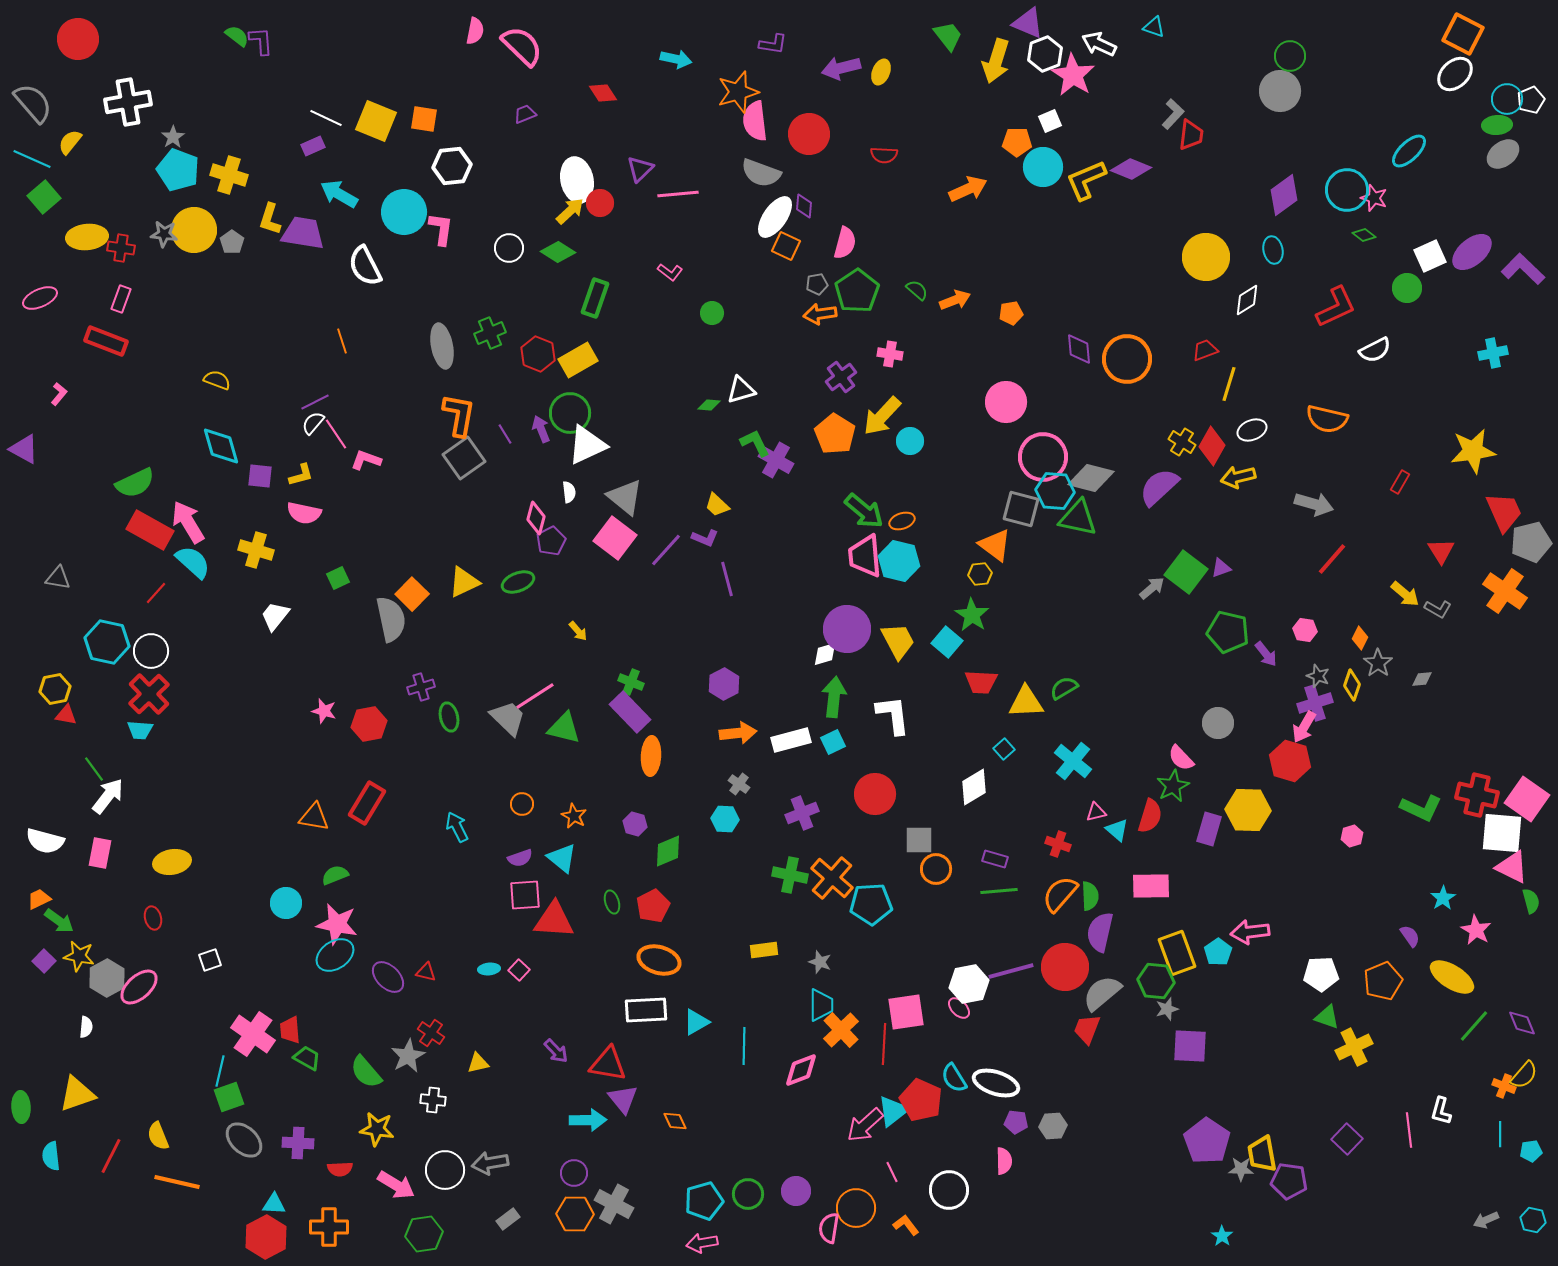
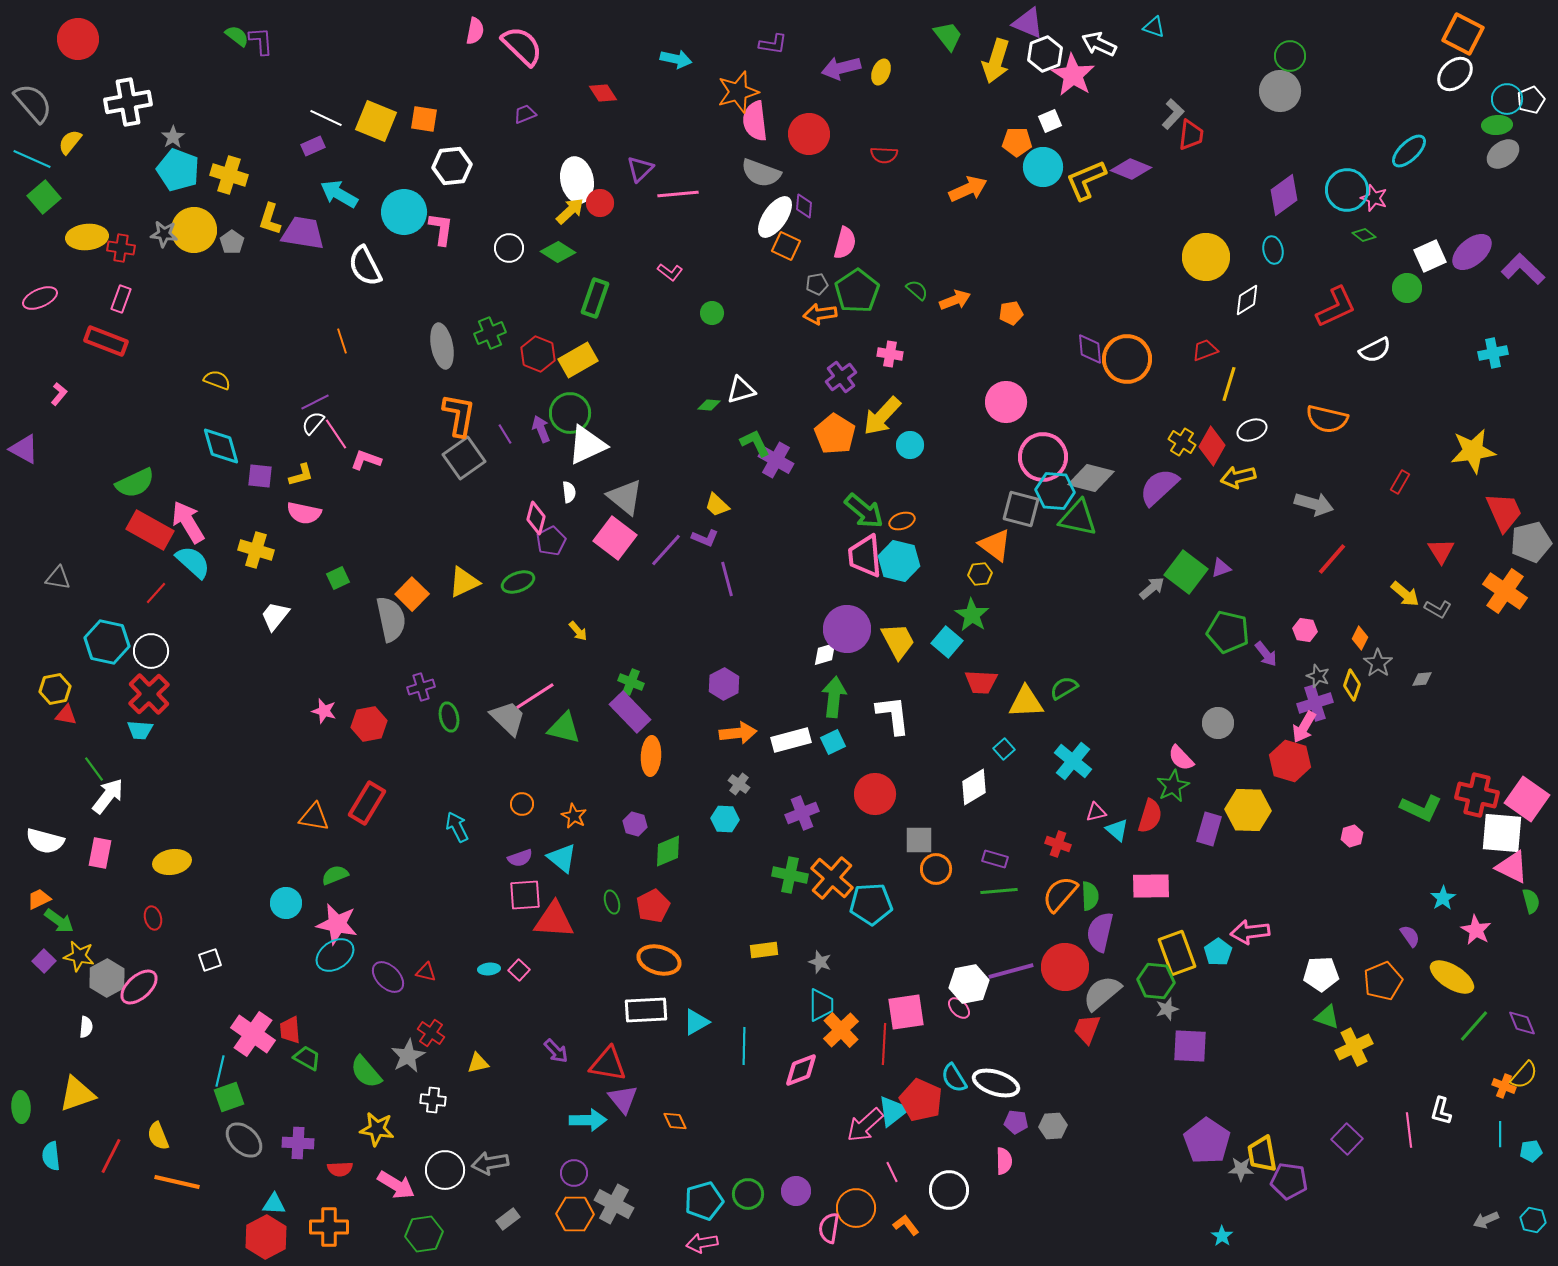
purple diamond at (1079, 349): moved 11 px right
cyan circle at (910, 441): moved 4 px down
